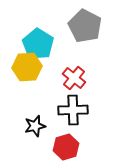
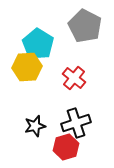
black cross: moved 3 px right, 13 px down; rotated 16 degrees counterclockwise
